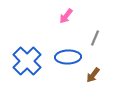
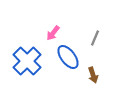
pink arrow: moved 13 px left, 17 px down
blue ellipse: rotated 55 degrees clockwise
brown arrow: rotated 56 degrees counterclockwise
